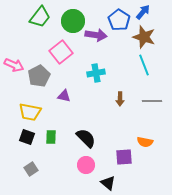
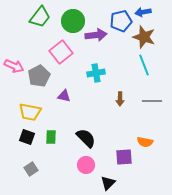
blue arrow: rotated 140 degrees counterclockwise
blue pentagon: moved 2 px right, 1 px down; rotated 25 degrees clockwise
purple arrow: rotated 15 degrees counterclockwise
pink arrow: moved 1 px down
black triangle: rotated 35 degrees clockwise
